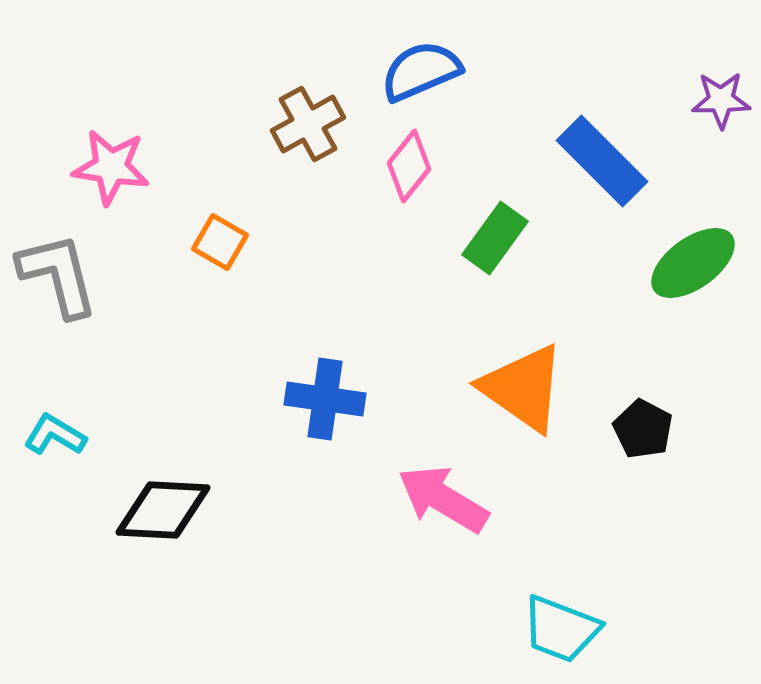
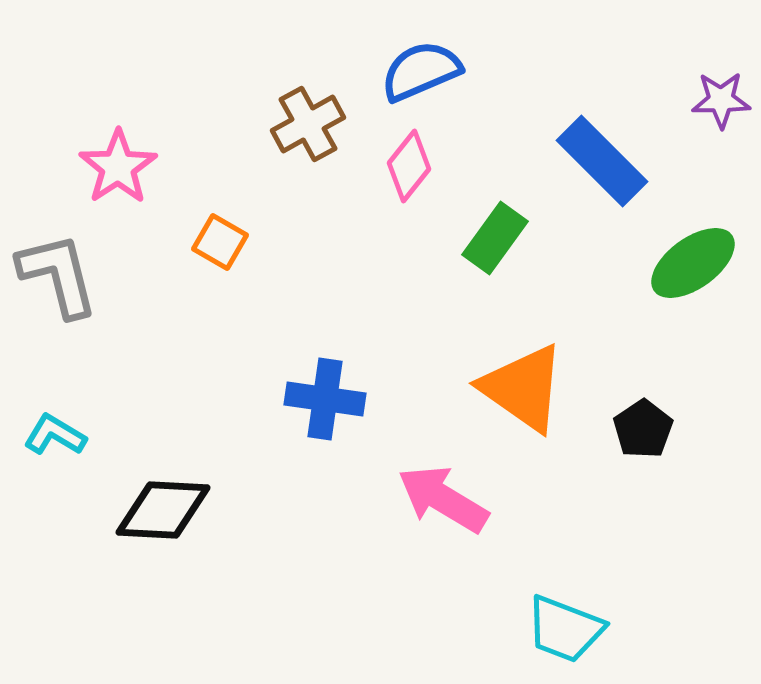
pink star: moved 7 px right; rotated 30 degrees clockwise
black pentagon: rotated 10 degrees clockwise
cyan trapezoid: moved 4 px right
